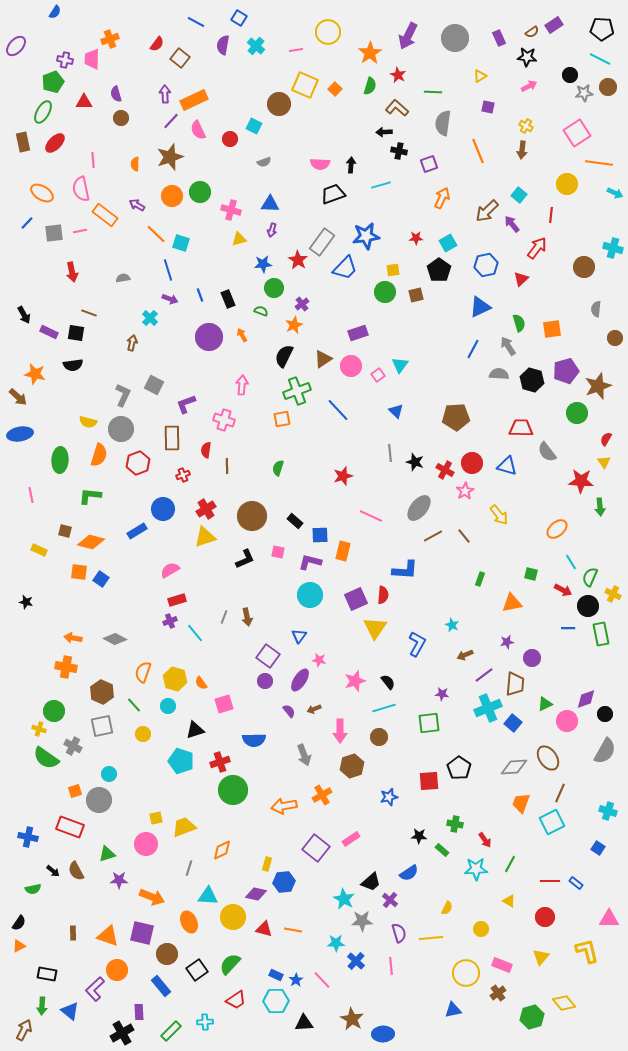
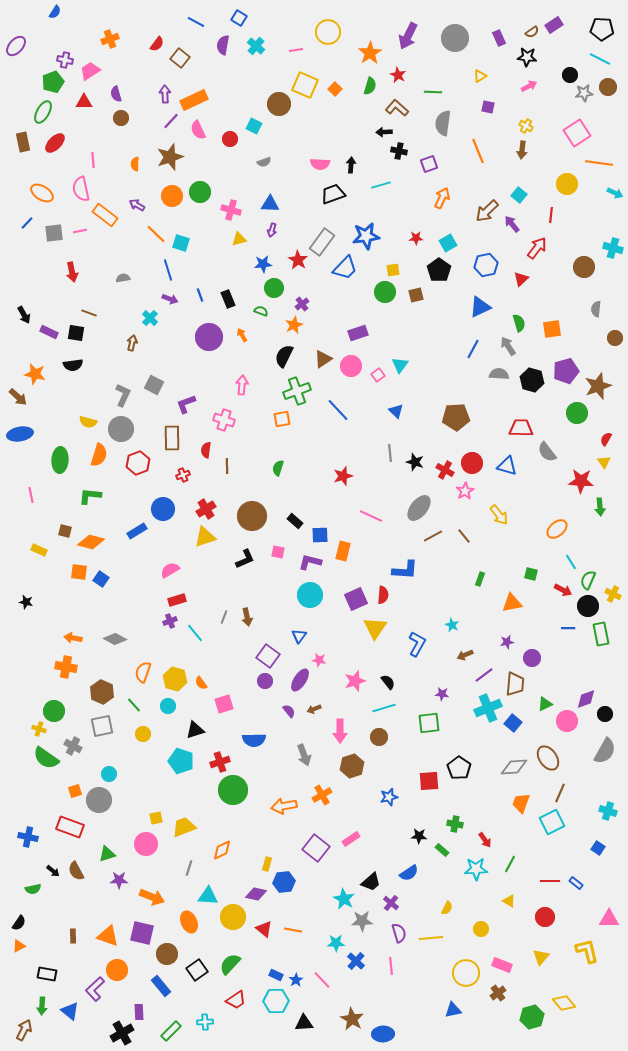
pink trapezoid at (92, 59): moved 2 px left, 12 px down; rotated 55 degrees clockwise
green semicircle at (590, 577): moved 2 px left, 3 px down
purple cross at (390, 900): moved 1 px right, 3 px down
red triangle at (264, 929): rotated 24 degrees clockwise
brown rectangle at (73, 933): moved 3 px down
